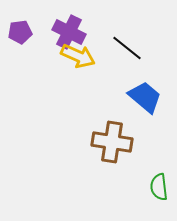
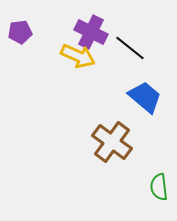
purple cross: moved 22 px right
black line: moved 3 px right
brown cross: rotated 27 degrees clockwise
